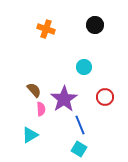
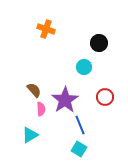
black circle: moved 4 px right, 18 px down
purple star: moved 1 px right, 1 px down
